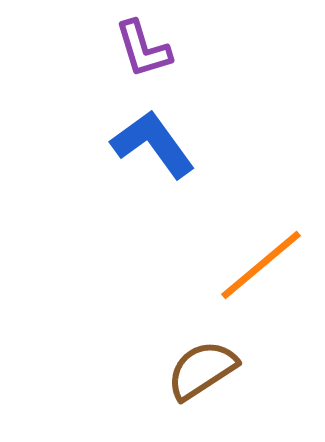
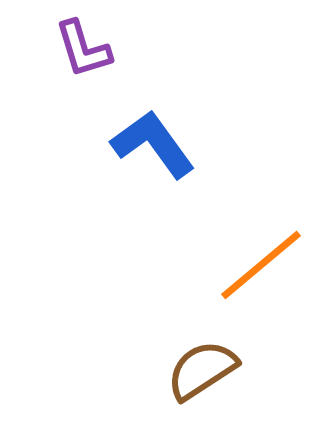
purple L-shape: moved 60 px left
